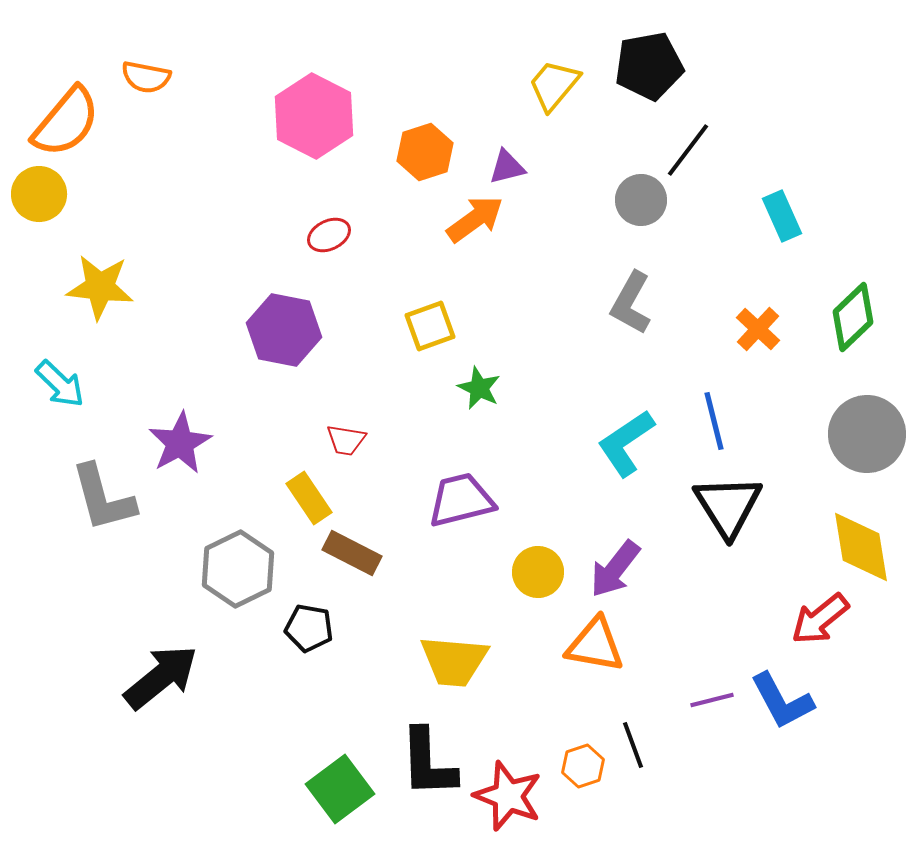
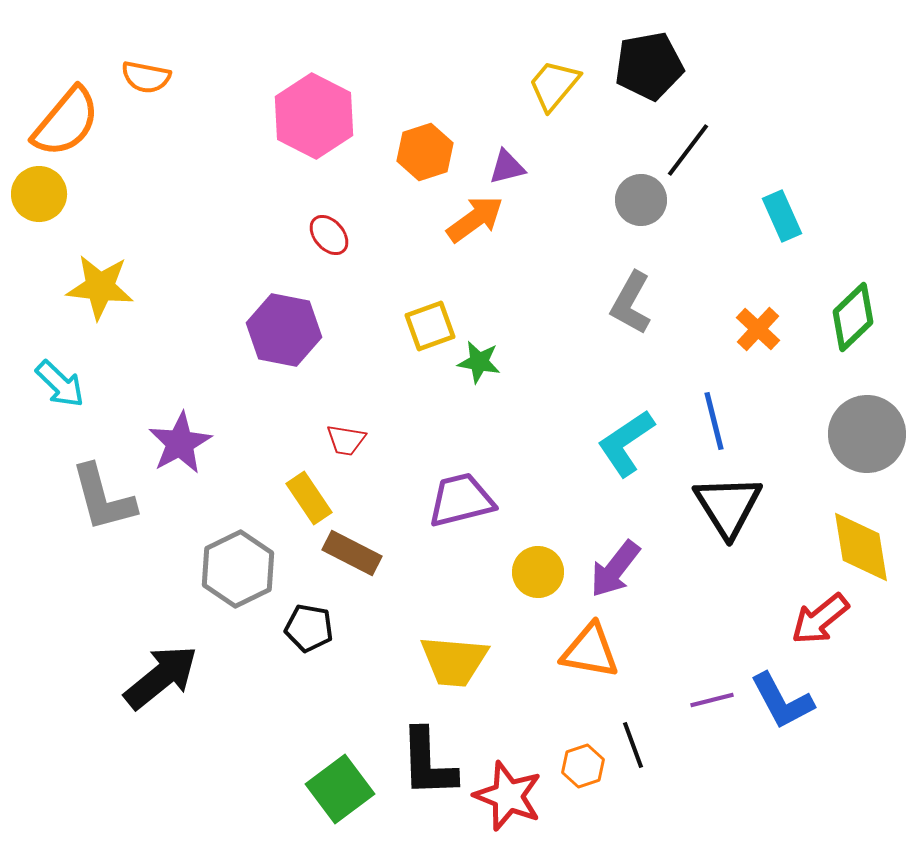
red ellipse at (329, 235): rotated 75 degrees clockwise
green star at (479, 388): moved 26 px up; rotated 15 degrees counterclockwise
orange triangle at (595, 645): moved 5 px left, 6 px down
